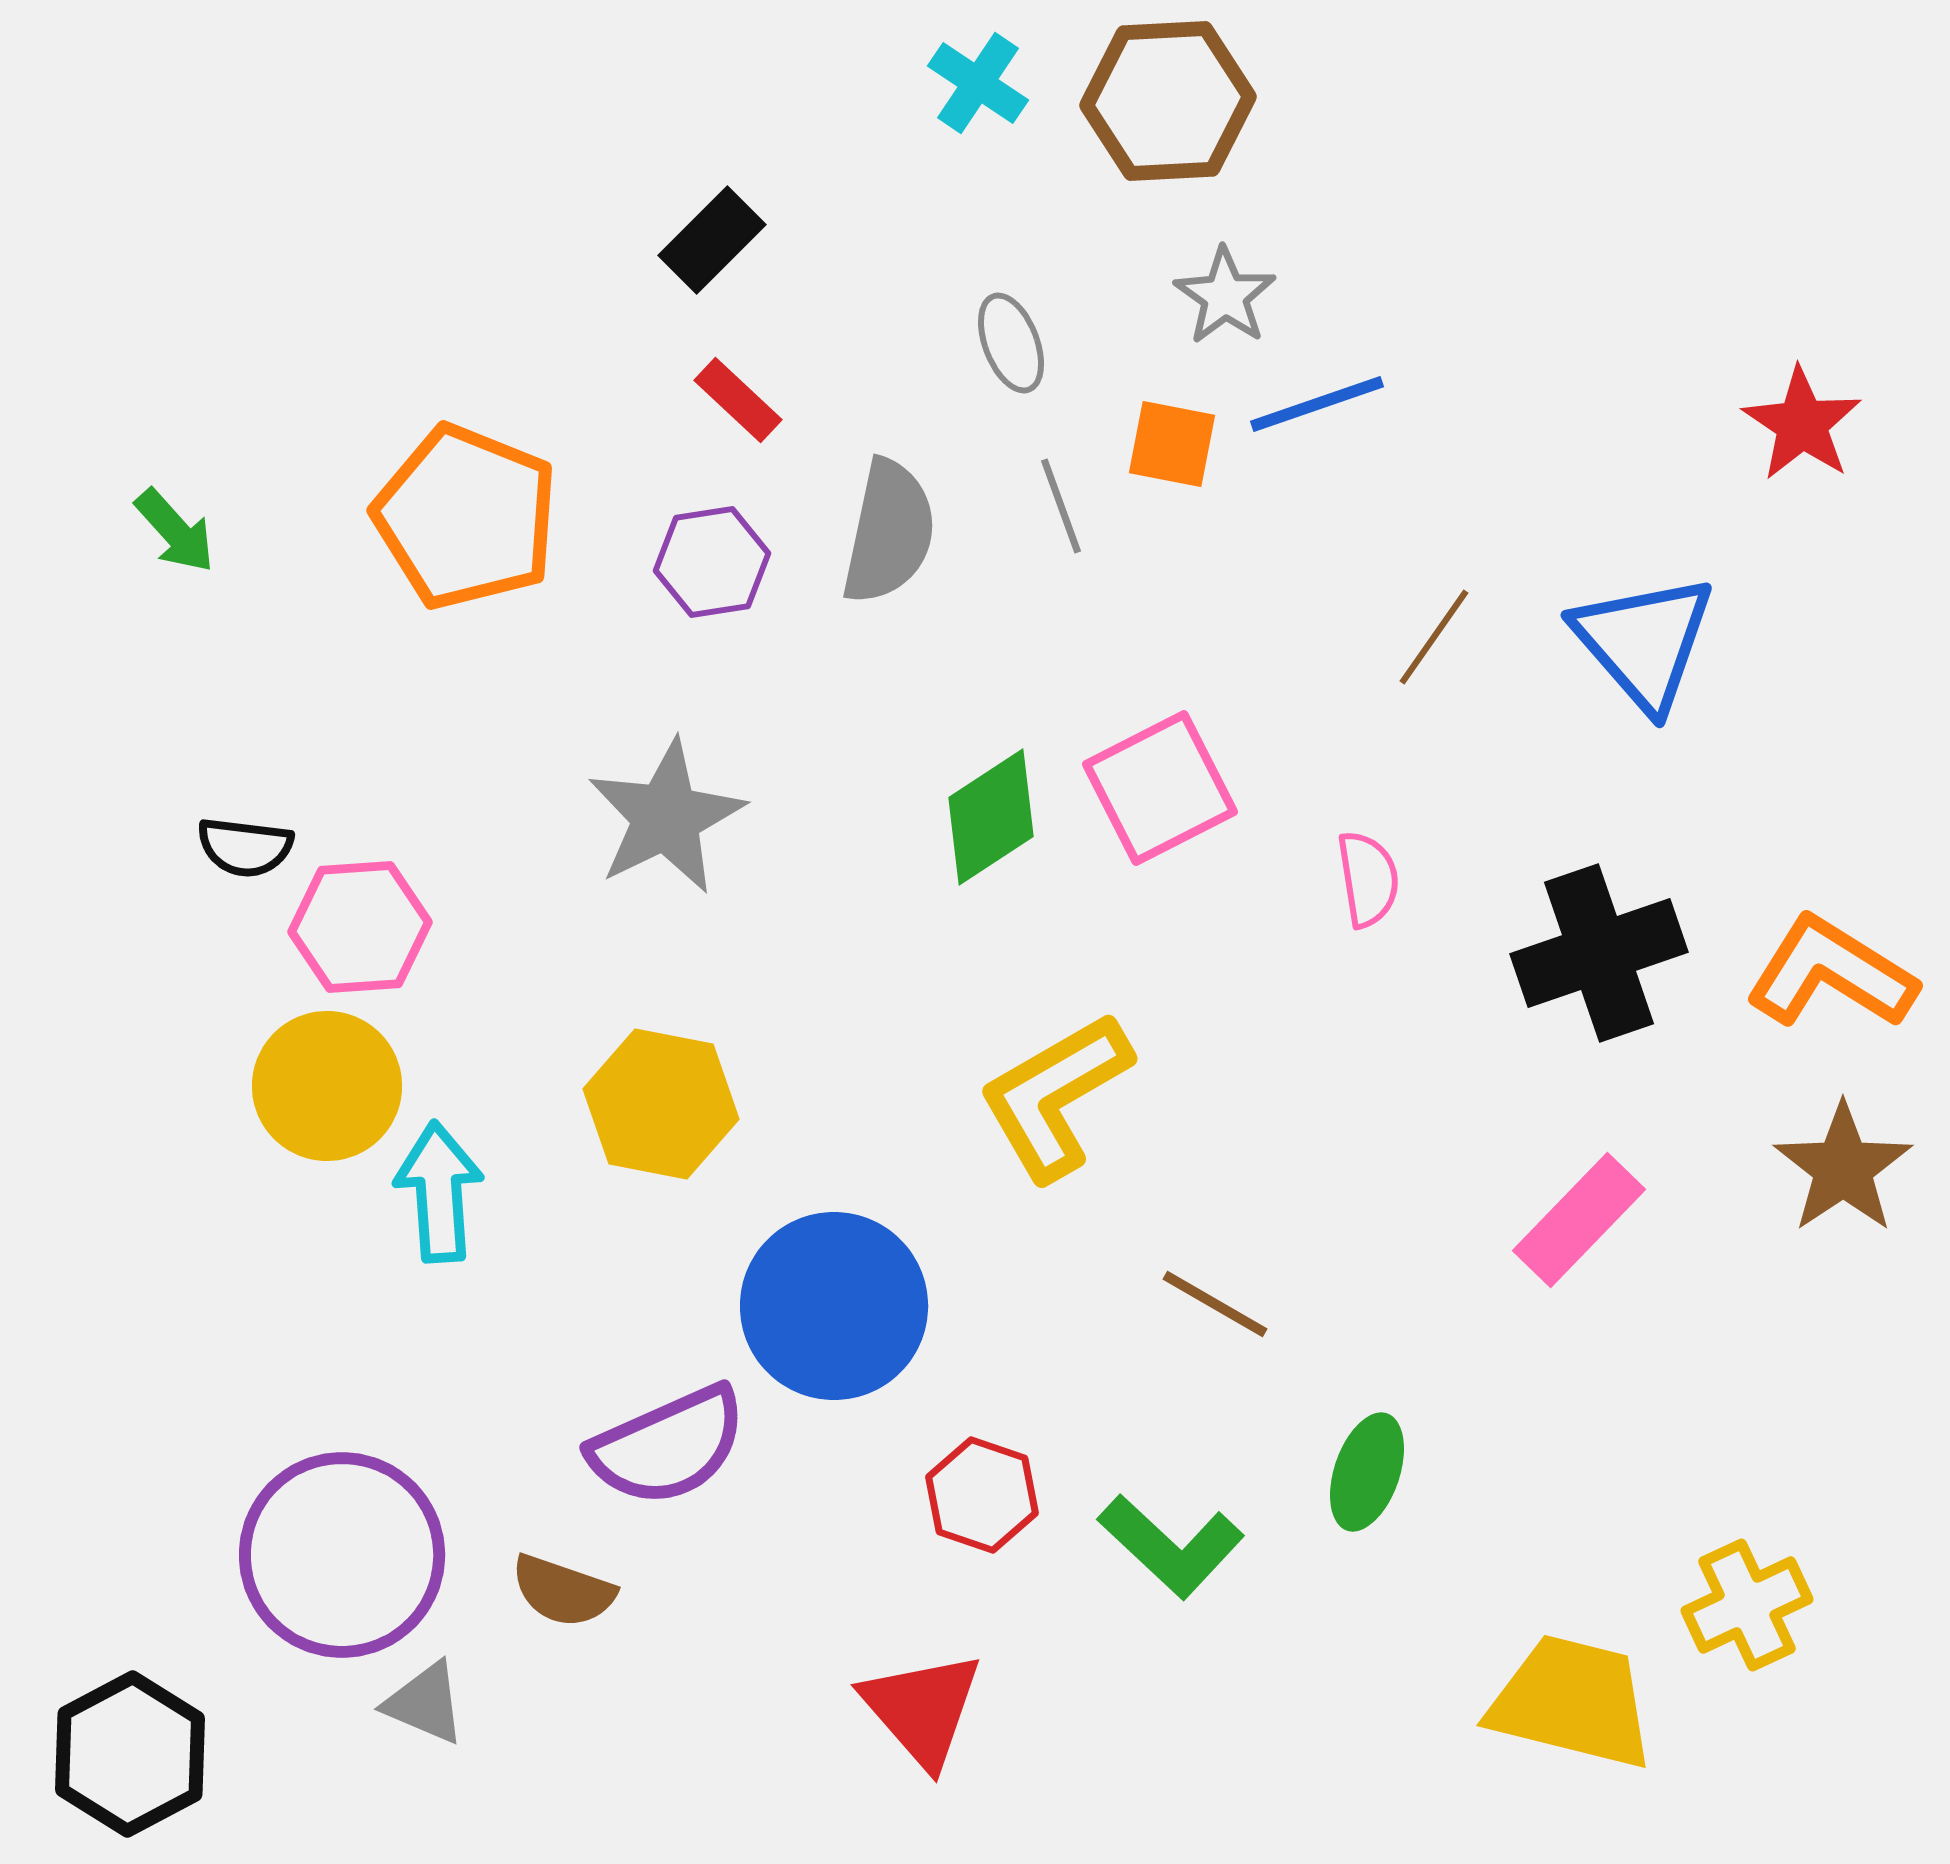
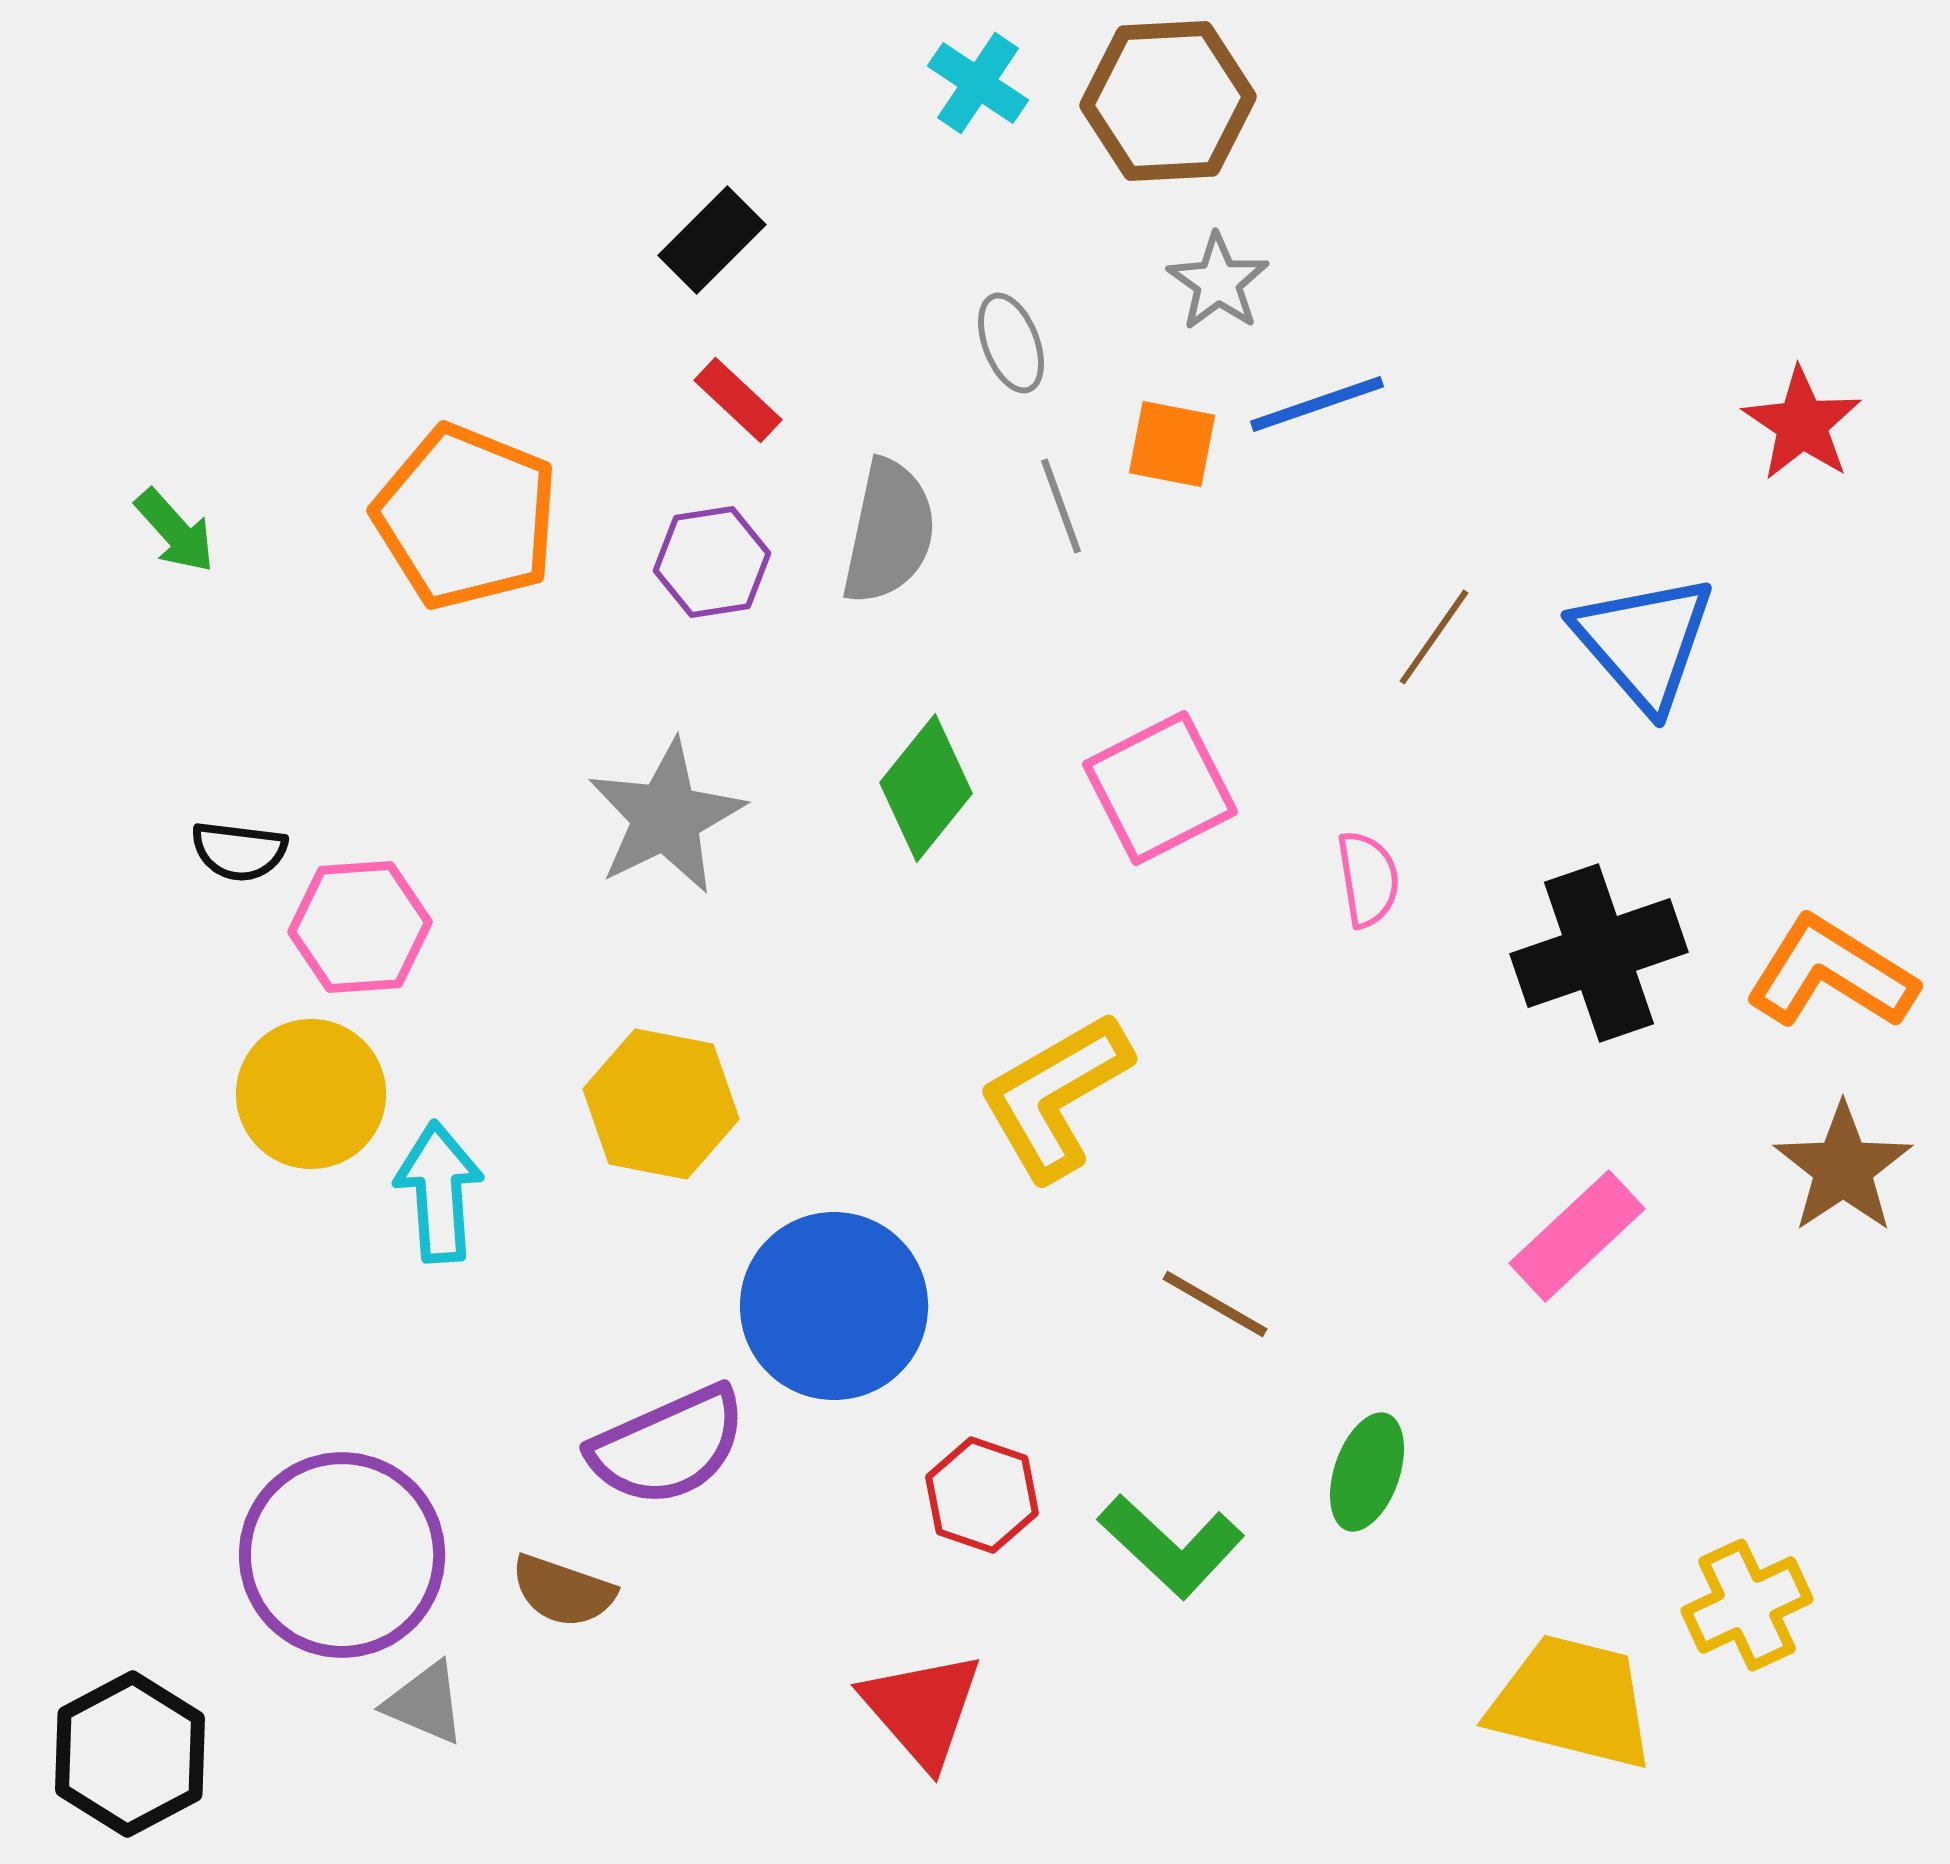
gray star at (1225, 296): moved 7 px left, 14 px up
green diamond at (991, 817): moved 65 px left, 29 px up; rotated 18 degrees counterclockwise
black semicircle at (245, 847): moved 6 px left, 4 px down
yellow circle at (327, 1086): moved 16 px left, 8 px down
pink rectangle at (1579, 1220): moved 2 px left, 16 px down; rotated 3 degrees clockwise
